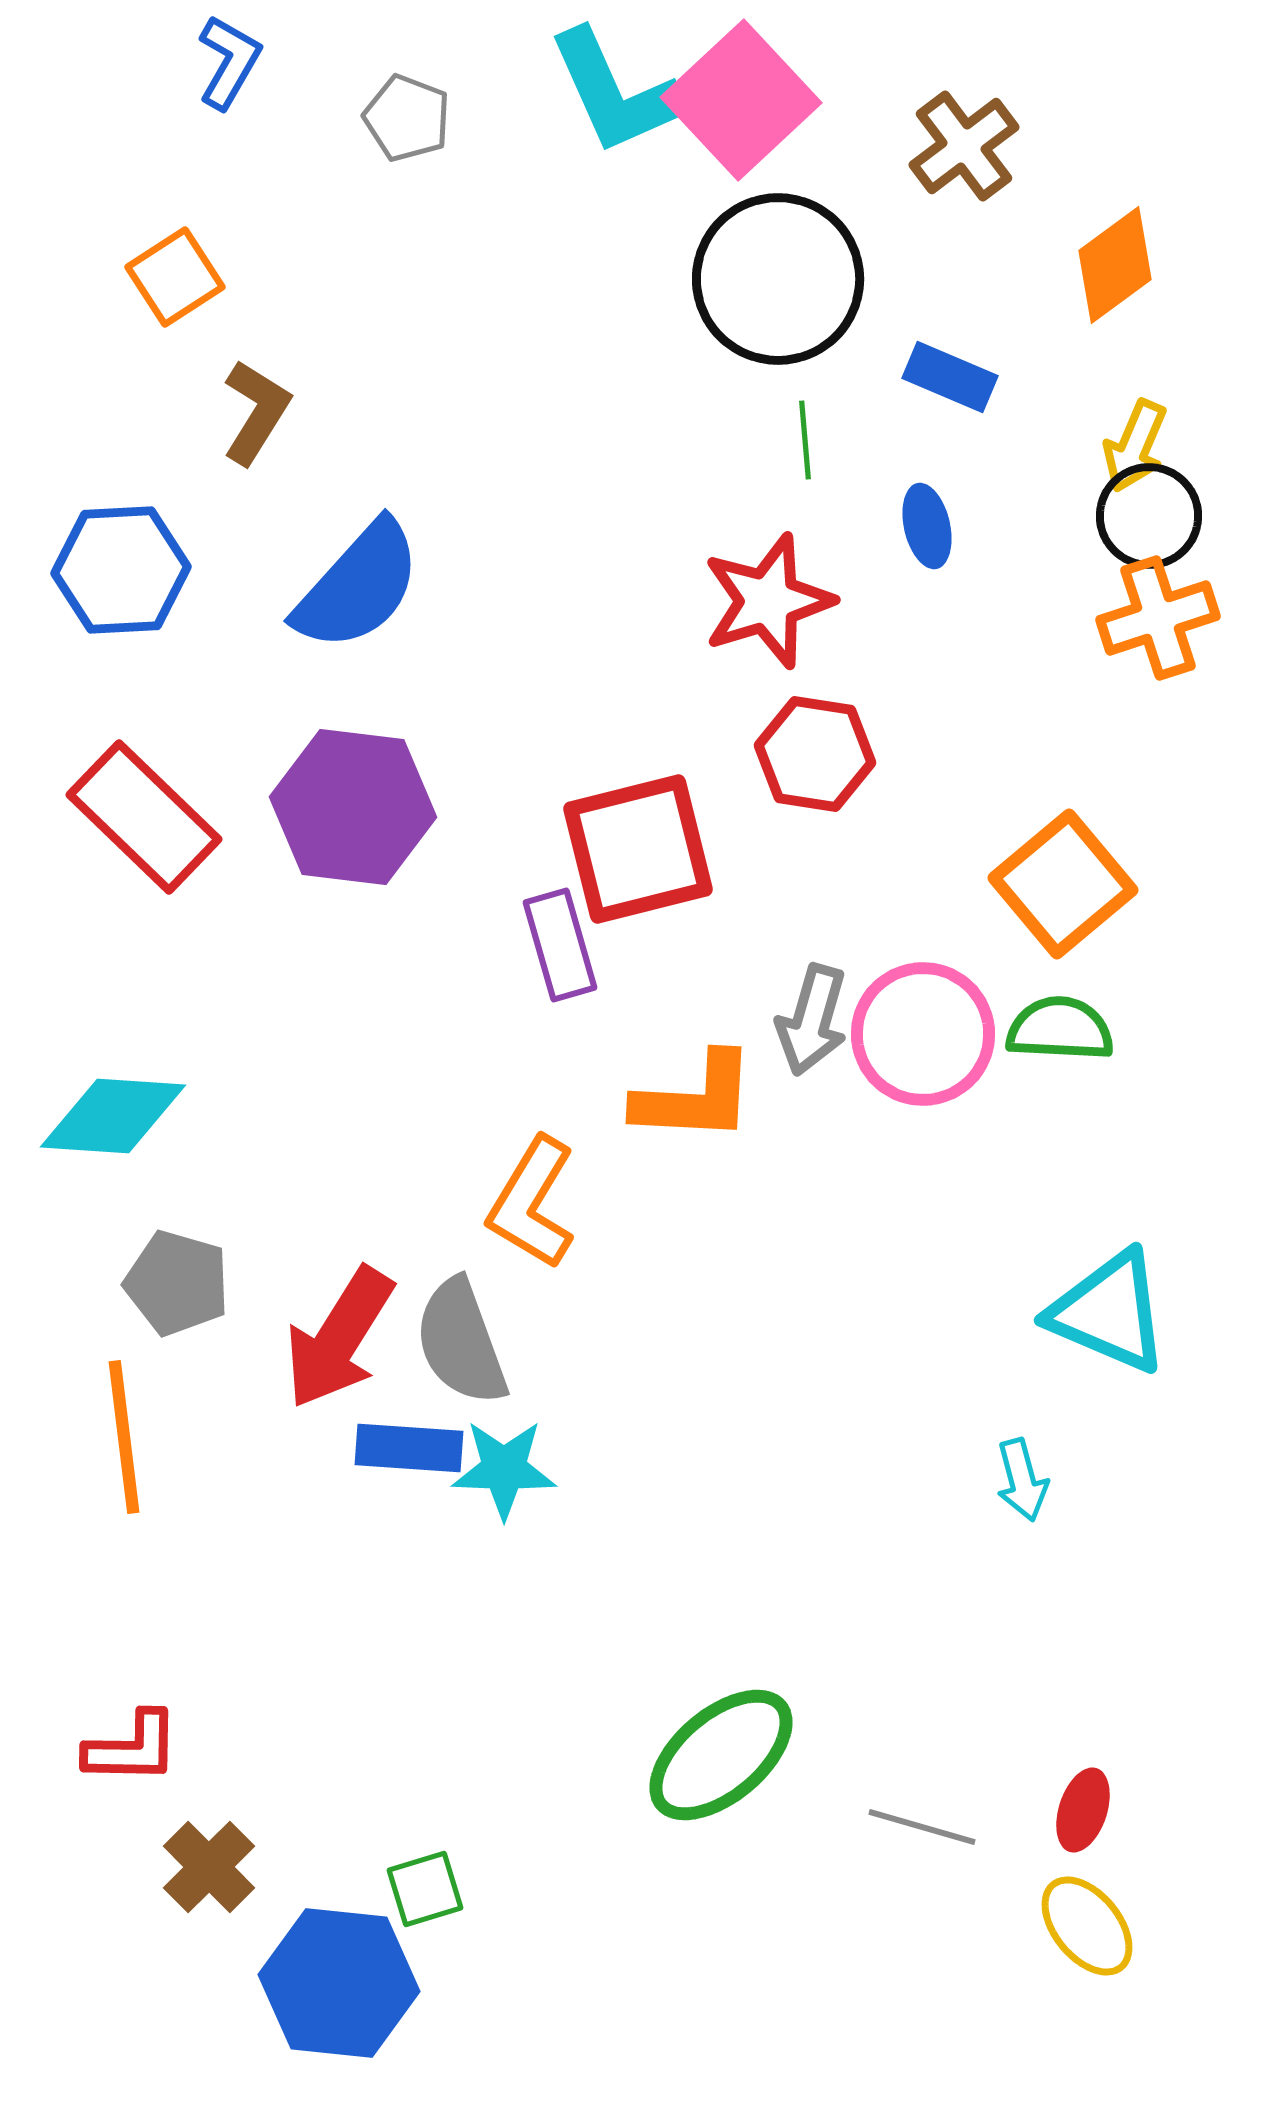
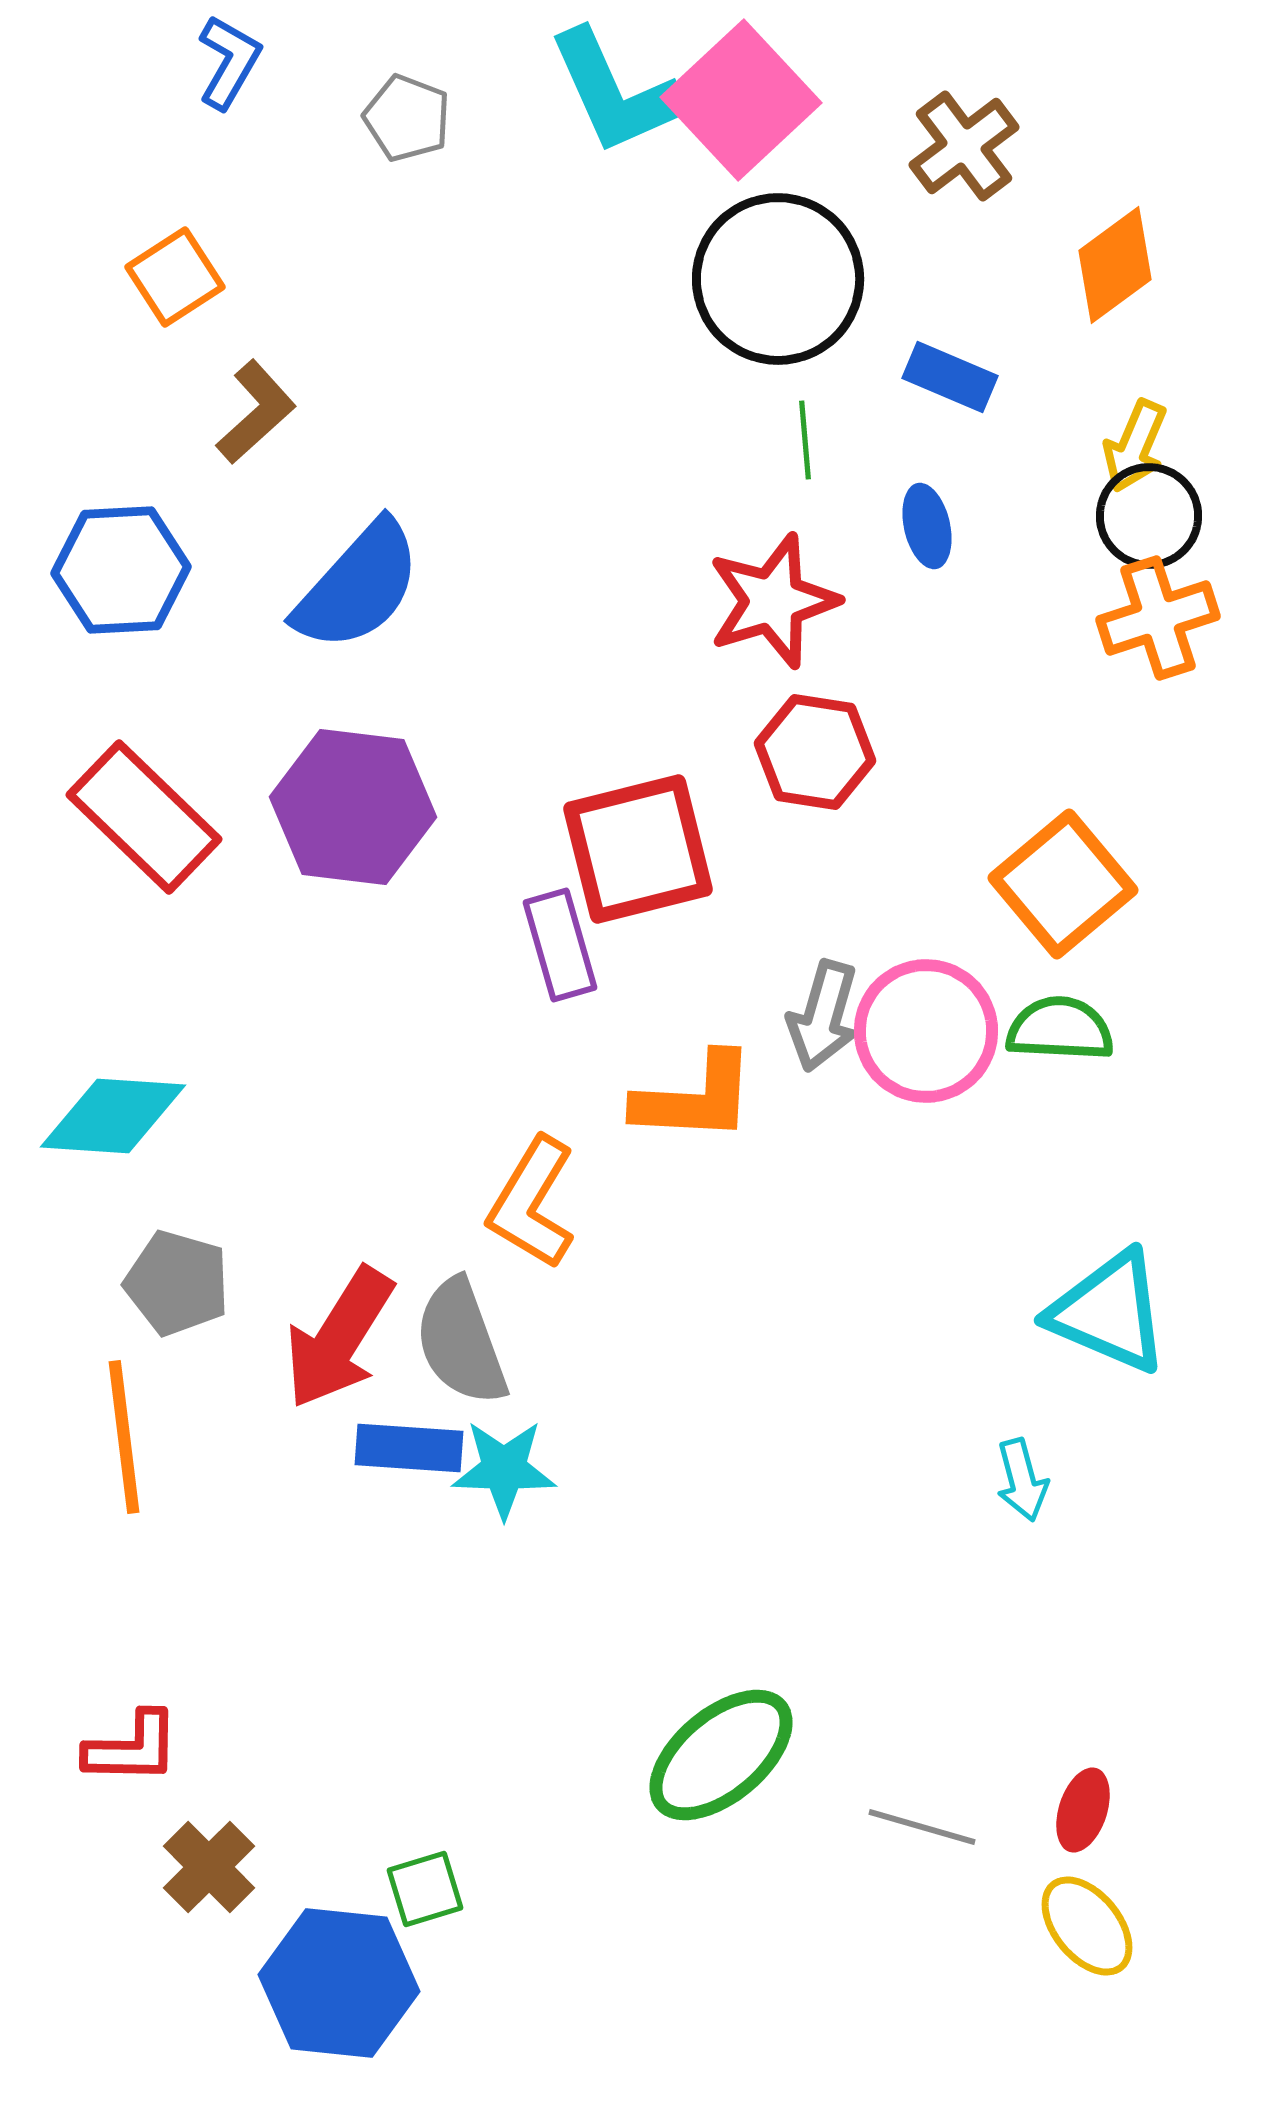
brown L-shape at (256, 412): rotated 16 degrees clockwise
red star at (768, 601): moved 5 px right
red hexagon at (815, 754): moved 2 px up
gray arrow at (812, 1020): moved 11 px right, 4 px up
pink circle at (923, 1034): moved 3 px right, 3 px up
